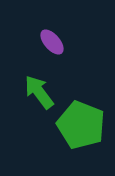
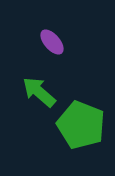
green arrow: rotated 12 degrees counterclockwise
